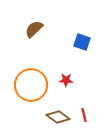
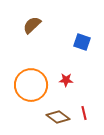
brown semicircle: moved 2 px left, 4 px up
red line: moved 2 px up
